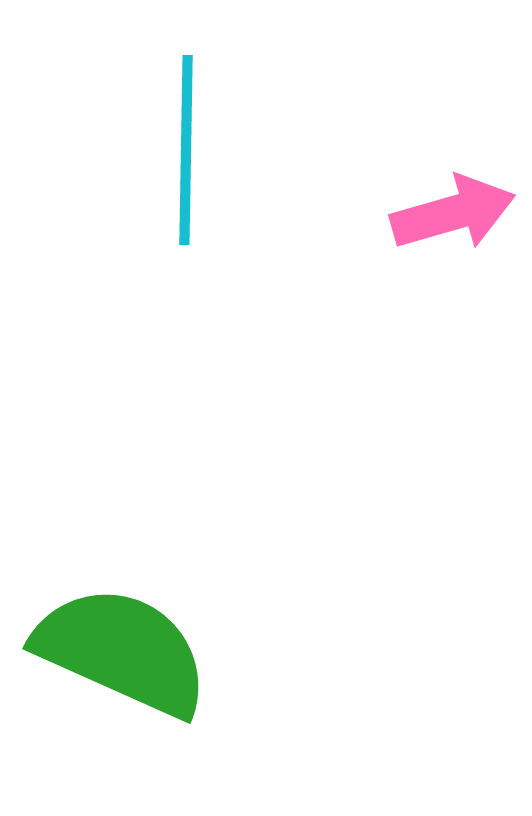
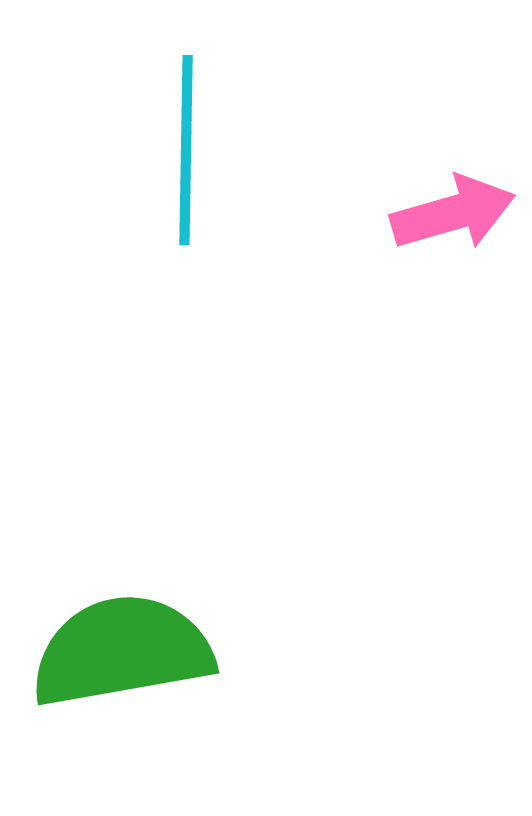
green semicircle: rotated 34 degrees counterclockwise
